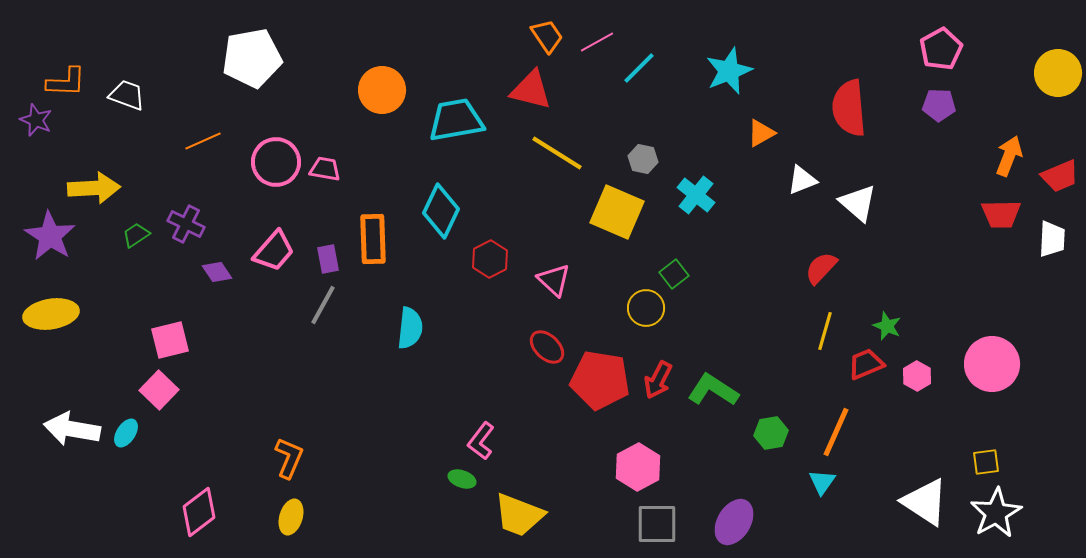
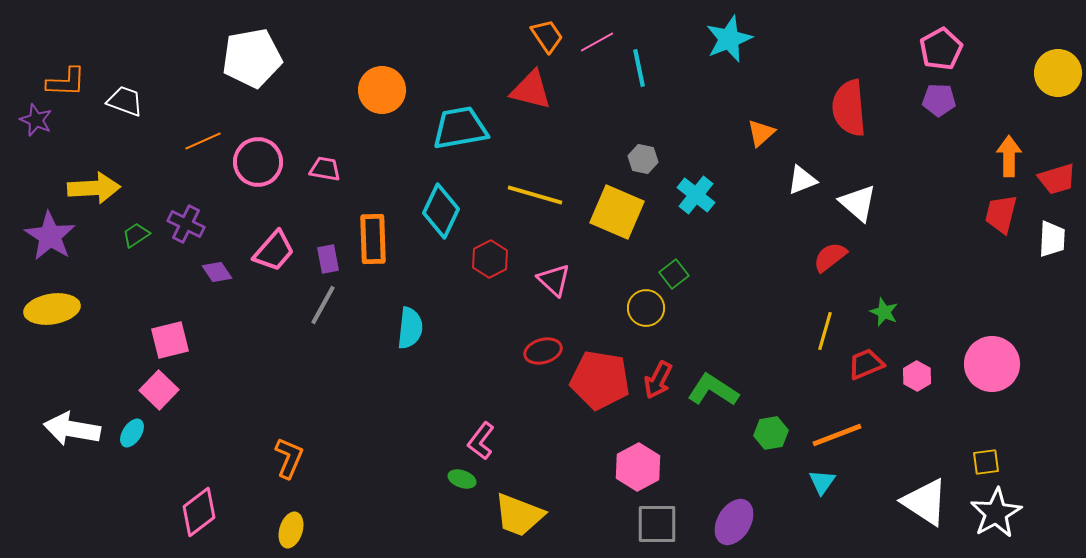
cyan line at (639, 68): rotated 57 degrees counterclockwise
cyan star at (729, 71): moved 32 px up
white trapezoid at (127, 95): moved 2 px left, 6 px down
purple pentagon at (939, 105): moved 5 px up
cyan trapezoid at (456, 120): moved 4 px right, 8 px down
orange triangle at (761, 133): rotated 12 degrees counterclockwise
yellow line at (557, 153): moved 22 px left, 42 px down; rotated 16 degrees counterclockwise
orange arrow at (1009, 156): rotated 21 degrees counterclockwise
pink circle at (276, 162): moved 18 px left
red trapezoid at (1060, 176): moved 3 px left, 3 px down; rotated 6 degrees clockwise
red trapezoid at (1001, 214): rotated 105 degrees clockwise
red semicircle at (821, 268): moved 9 px right, 11 px up; rotated 9 degrees clockwise
yellow ellipse at (51, 314): moved 1 px right, 5 px up
green star at (887, 326): moved 3 px left, 14 px up
red ellipse at (547, 347): moved 4 px left, 4 px down; rotated 60 degrees counterclockwise
orange line at (836, 432): moved 1 px right, 3 px down; rotated 45 degrees clockwise
cyan ellipse at (126, 433): moved 6 px right
yellow ellipse at (291, 517): moved 13 px down
